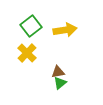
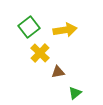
green square: moved 2 px left, 1 px down
yellow cross: moved 13 px right
green triangle: moved 15 px right, 10 px down
